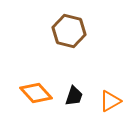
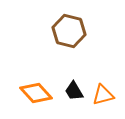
black trapezoid: moved 5 px up; rotated 130 degrees clockwise
orange triangle: moved 7 px left, 6 px up; rotated 15 degrees clockwise
